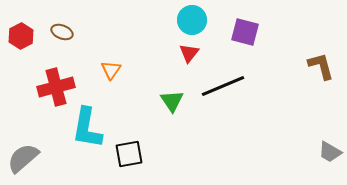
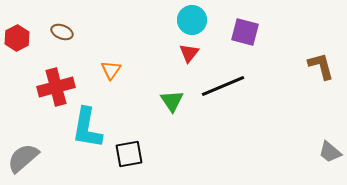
red hexagon: moved 4 px left, 2 px down
gray trapezoid: rotated 10 degrees clockwise
